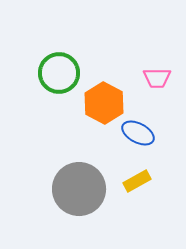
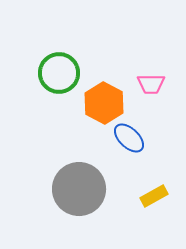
pink trapezoid: moved 6 px left, 6 px down
blue ellipse: moved 9 px left, 5 px down; rotated 16 degrees clockwise
yellow rectangle: moved 17 px right, 15 px down
